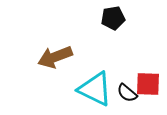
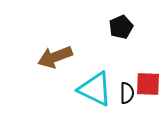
black pentagon: moved 8 px right, 9 px down; rotated 15 degrees counterclockwise
black semicircle: rotated 130 degrees counterclockwise
